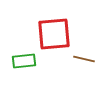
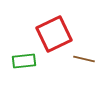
red square: rotated 21 degrees counterclockwise
